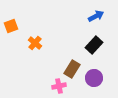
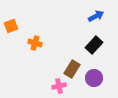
orange cross: rotated 24 degrees counterclockwise
